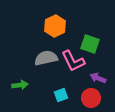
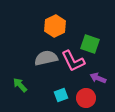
green arrow: rotated 126 degrees counterclockwise
red circle: moved 5 px left
